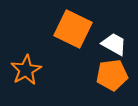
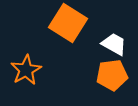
orange square: moved 5 px left, 6 px up; rotated 6 degrees clockwise
